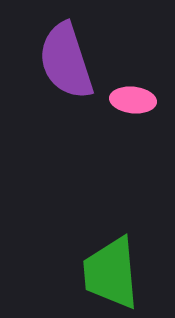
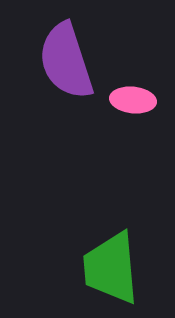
green trapezoid: moved 5 px up
